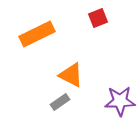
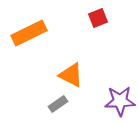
orange rectangle: moved 8 px left, 1 px up
gray rectangle: moved 2 px left, 2 px down
